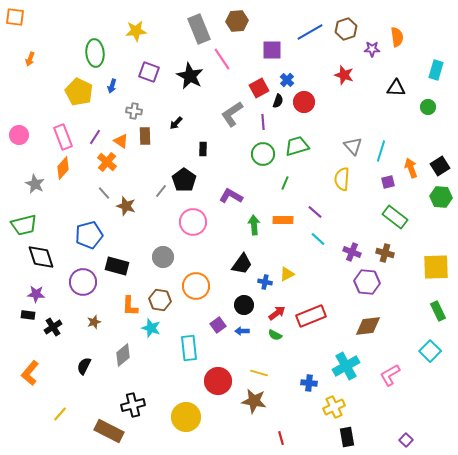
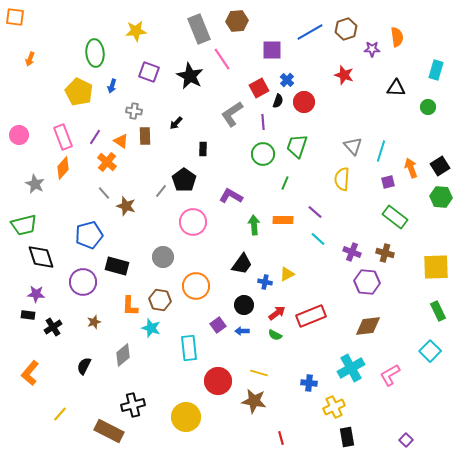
green trapezoid at (297, 146): rotated 55 degrees counterclockwise
cyan cross at (346, 366): moved 5 px right, 2 px down
